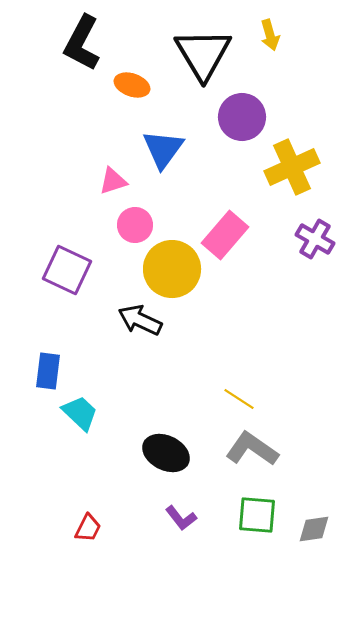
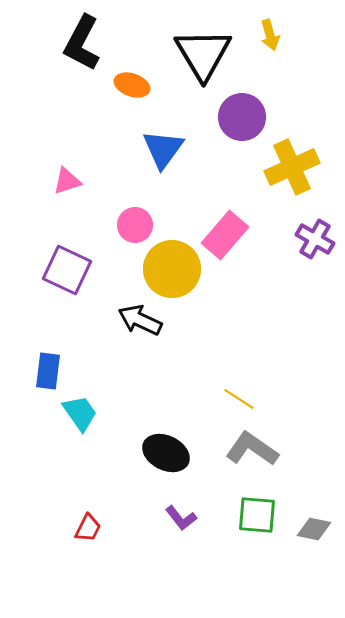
pink triangle: moved 46 px left
cyan trapezoid: rotated 12 degrees clockwise
gray diamond: rotated 20 degrees clockwise
